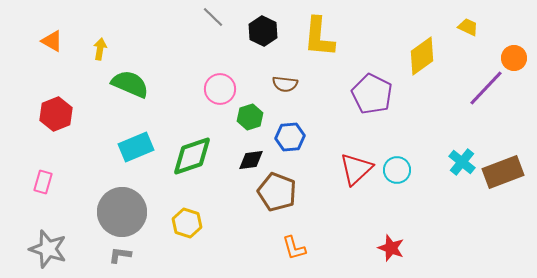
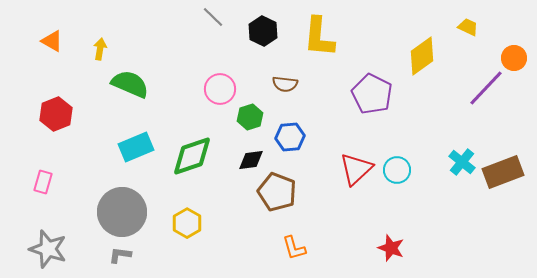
yellow hexagon: rotated 12 degrees clockwise
